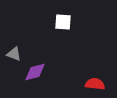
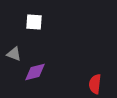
white square: moved 29 px left
red semicircle: rotated 90 degrees counterclockwise
